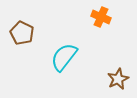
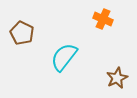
orange cross: moved 2 px right, 2 px down
brown star: moved 1 px left, 1 px up
